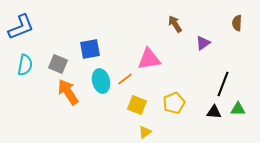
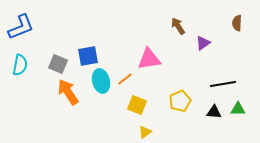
brown arrow: moved 3 px right, 2 px down
blue square: moved 2 px left, 7 px down
cyan semicircle: moved 5 px left
black line: rotated 60 degrees clockwise
yellow pentagon: moved 6 px right, 2 px up
